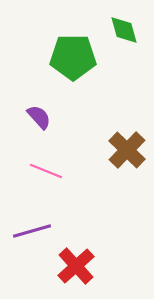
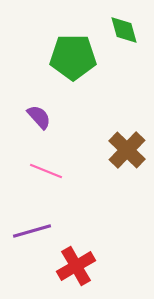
red cross: rotated 12 degrees clockwise
